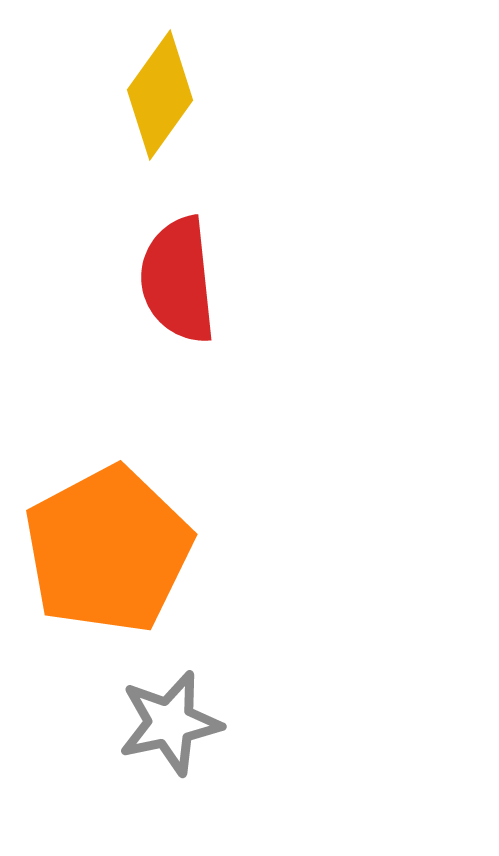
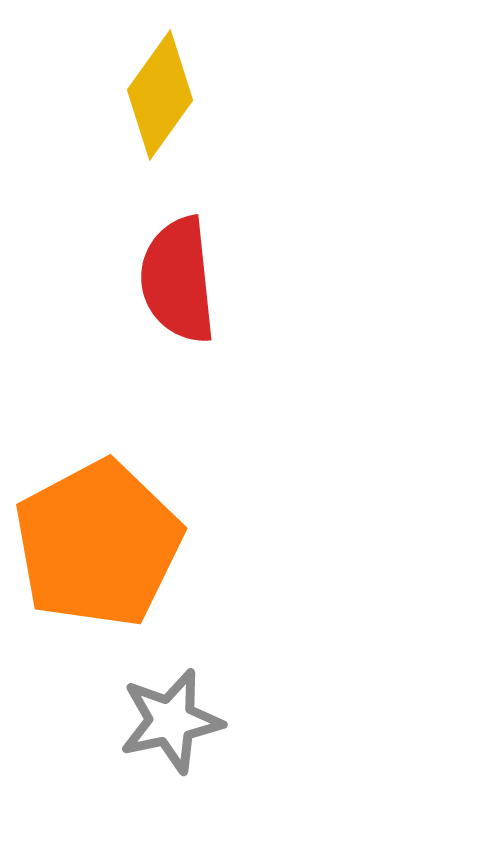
orange pentagon: moved 10 px left, 6 px up
gray star: moved 1 px right, 2 px up
